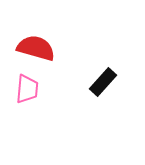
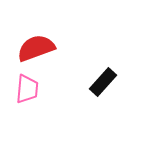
red semicircle: rotated 36 degrees counterclockwise
